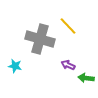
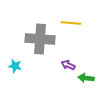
yellow line: moved 3 px right, 3 px up; rotated 42 degrees counterclockwise
gray cross: rotated 12 degrees counterclockwise
